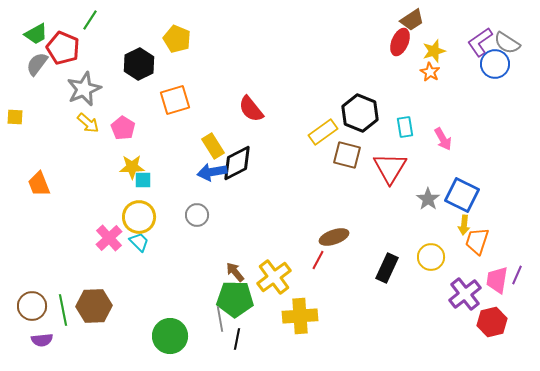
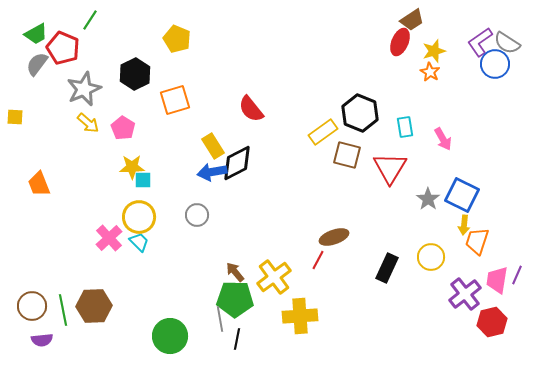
black hexagon at (139, 64): moved 4 px left, 10 px down
